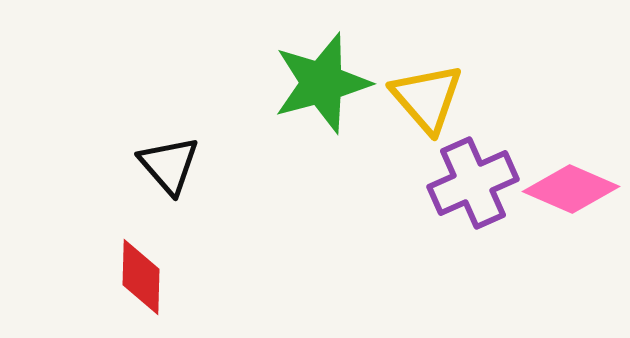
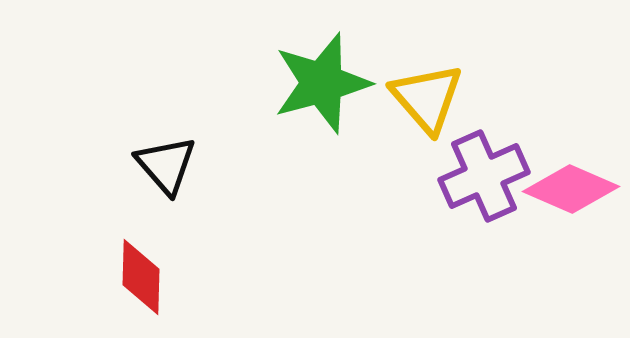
black triangle: moved 3 px left
purple cross: moved 11 px right, 7 px up
